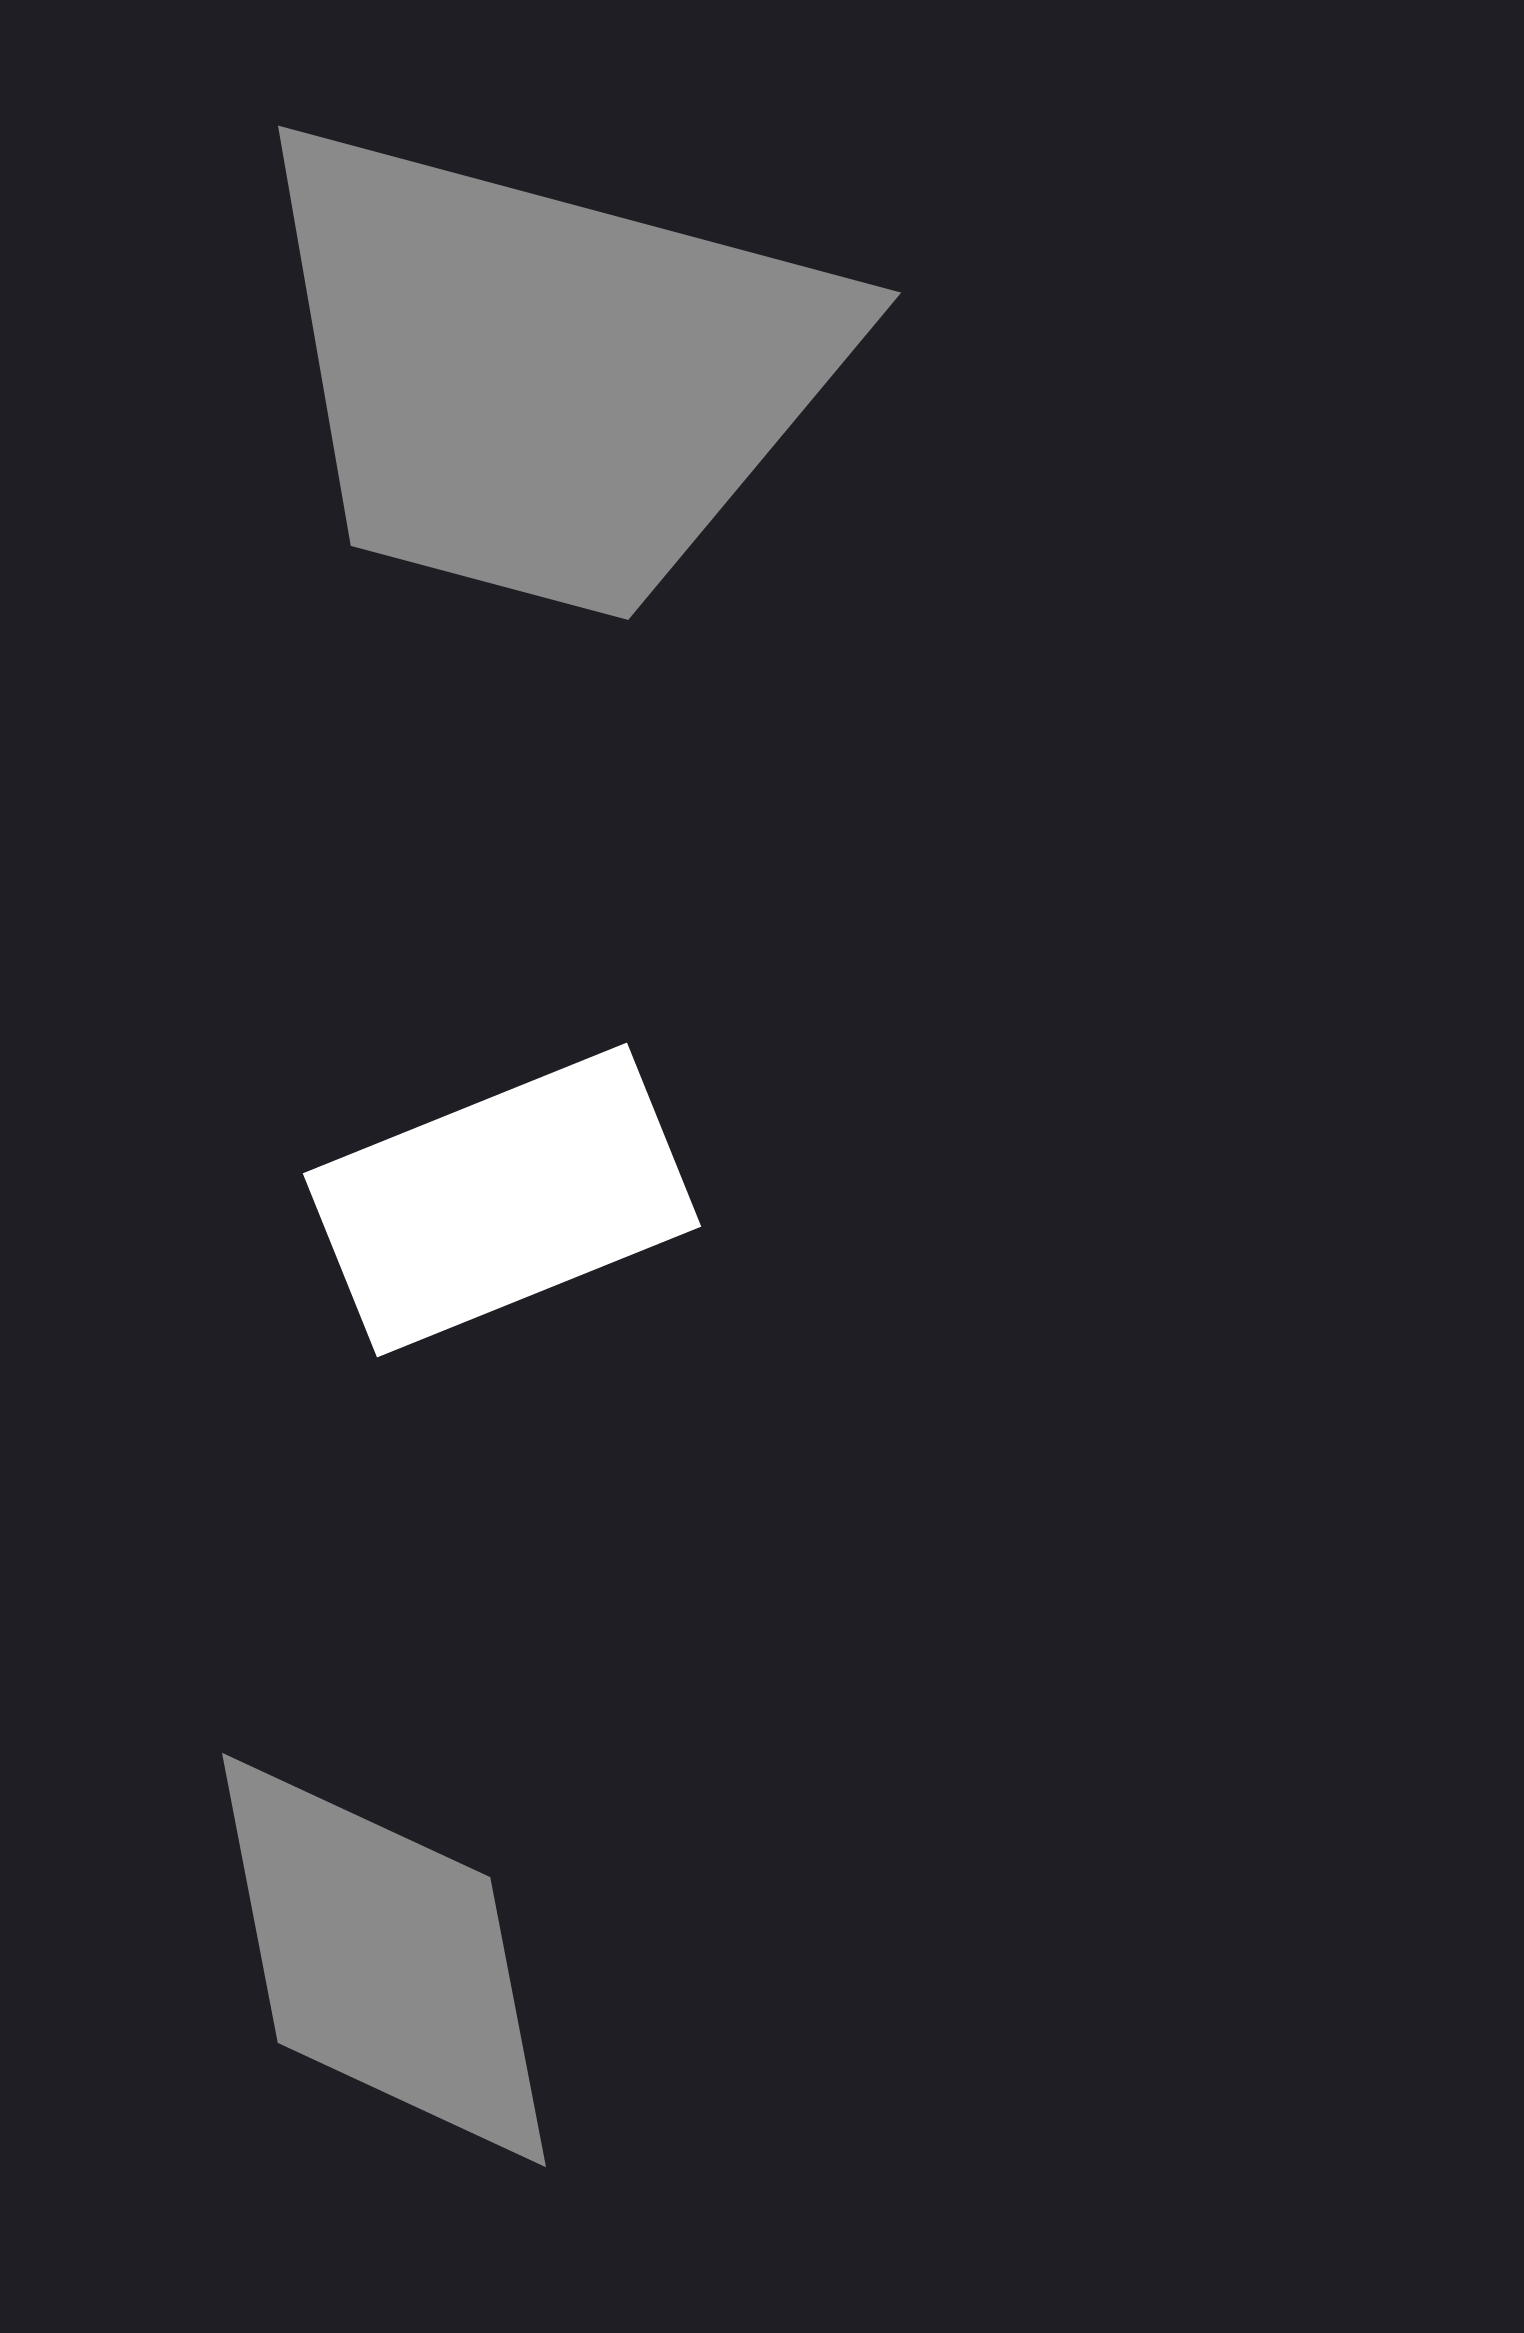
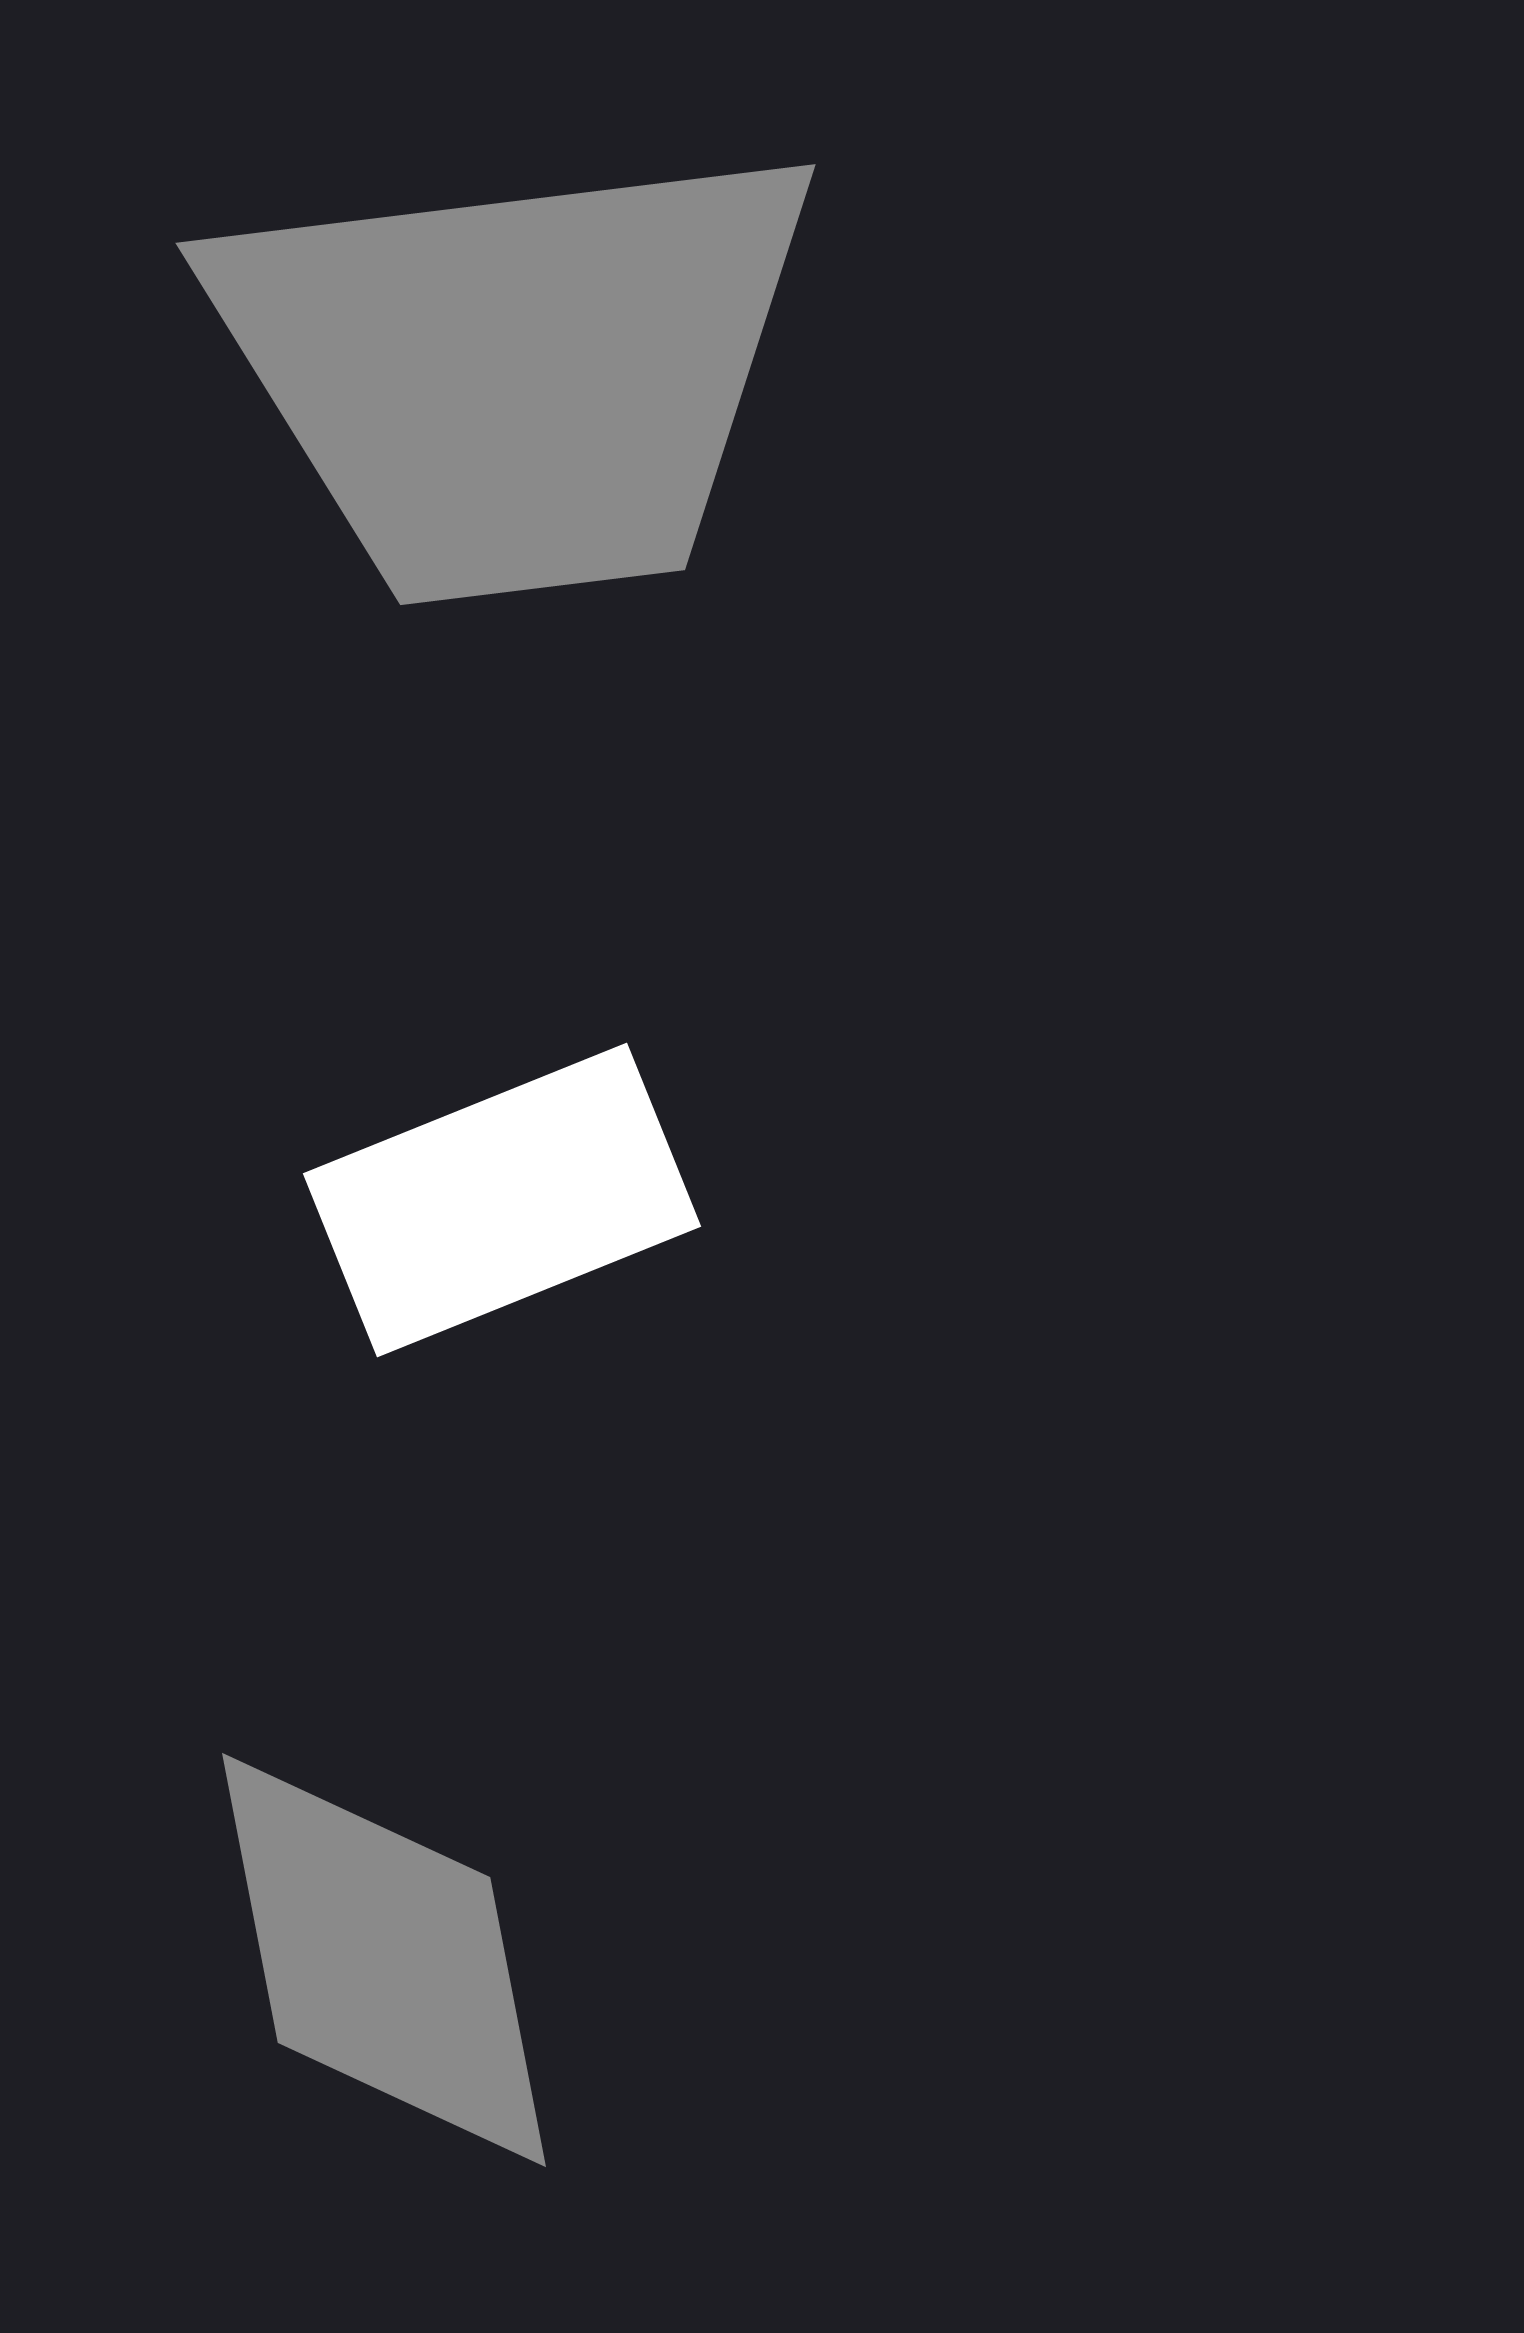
gray trapezoid: moved 30 px left, 1 px up; rotated 22 degrees counterclockwise
